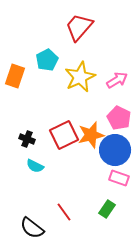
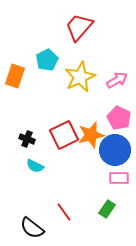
pink rectangle: rotated 18 degrees counterclockwise
